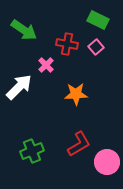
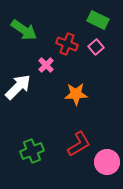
red cross: rotated 10 degrees clockwise
white arrow: moved 1 px left
